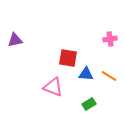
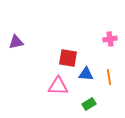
purple triangle: moved 1 px right, 2 px down
orange line: moved 1 px down; rotated 49 degrees clockwise
pink triangle: moved 5 px right, 1 px up; rotated 20 degrees counterclockwise
